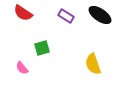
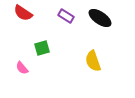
black ellipse: moved 3 px down
yellow semicircle: moved 3 px up
